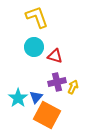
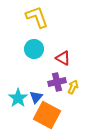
cyan circle: moved 2 px down
red triangle: moved 8 px right, 2 px down; rotated 14 degrees clockwise
